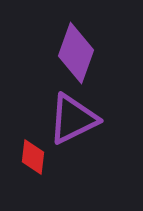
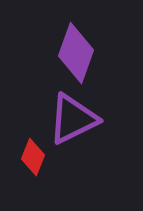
red diamond: rotated 15 degrees clockwise
